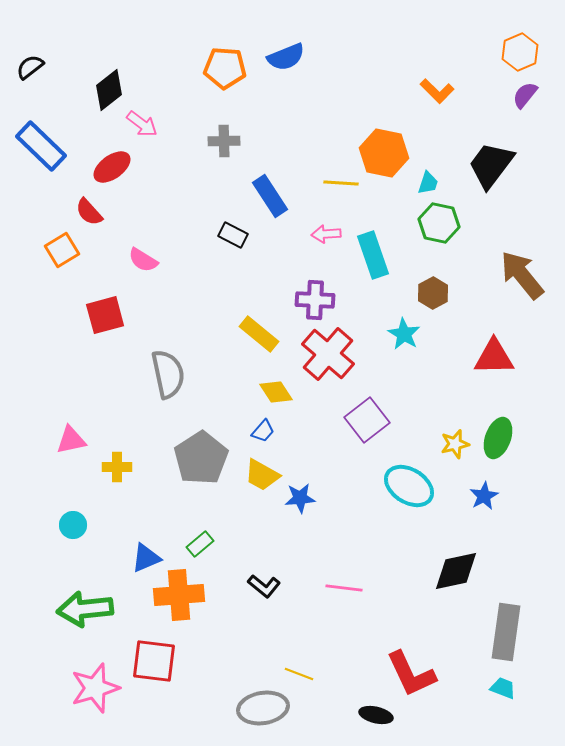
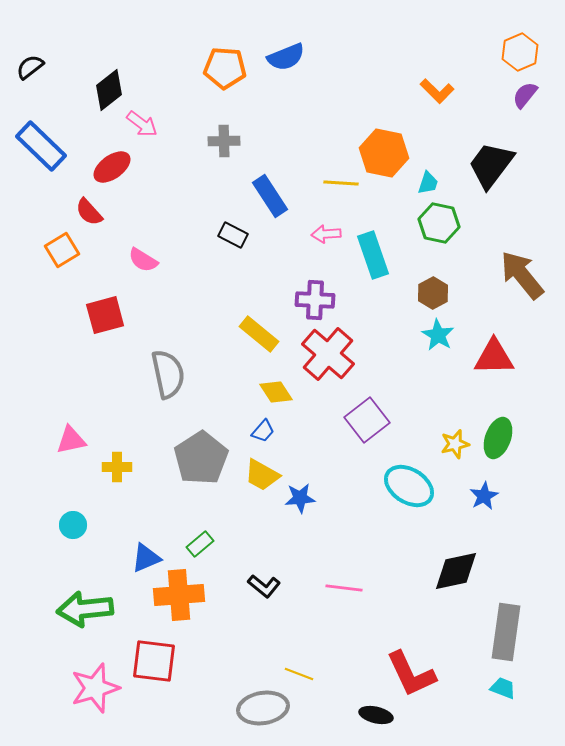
cyan star at (404, 334): moved 34 px right, 1 px down
